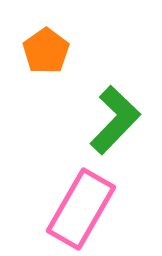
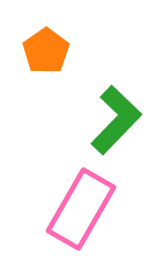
green L-shape: moved 1 px right
